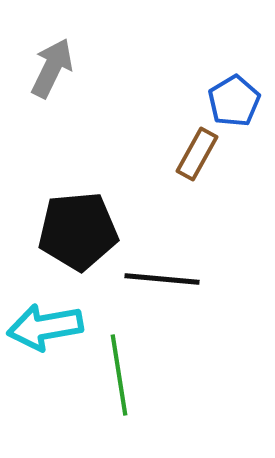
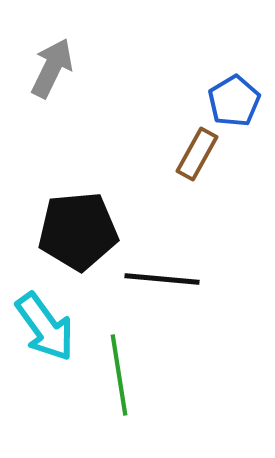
cyan arrow: rotated 116 degrees counterclockwise
